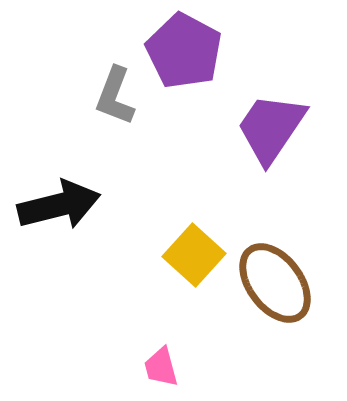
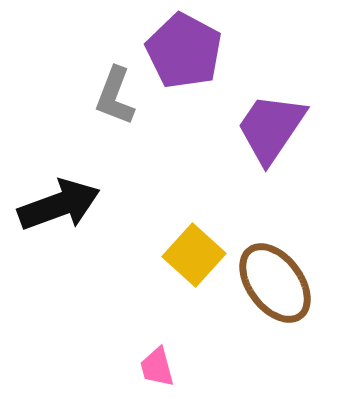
black arrow: rotated 6 degrees counterclockwise
pink trapezoid: moved 4 px left
